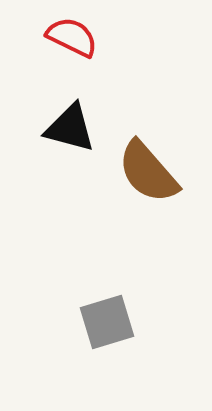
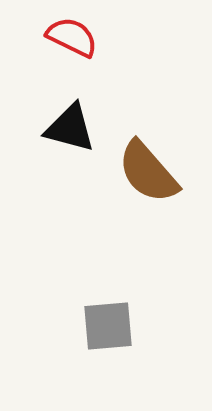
gray square: moved 1 px right, 4 px down; rotated 12 degrees clockwise
